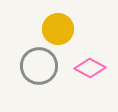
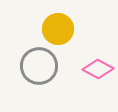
pink diamond: moved 8 px right, 1 px down
